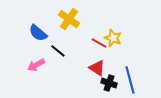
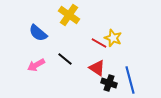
yellow cross: moved 4 px up
black line: moved 7 px right, 8 px down
